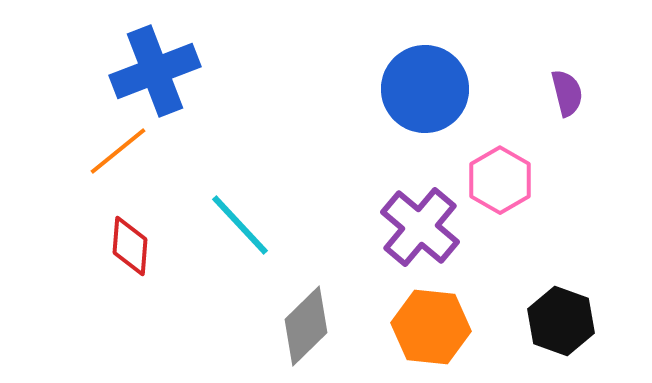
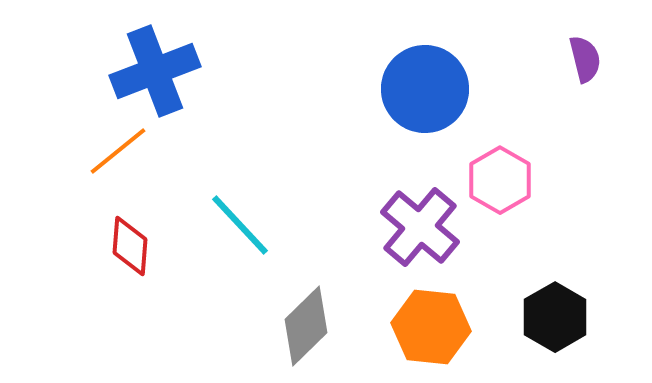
purple semicircle: moved 18 px right, 34 px up
black hexagon: moved 6 px left, 4 px up; rotated 10 degrees clockwise
